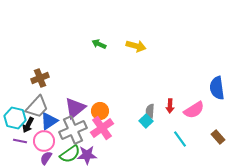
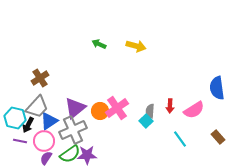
brown cross: rotated 12 degrees counterclockwise
pink cross: moved 15 px right, 20 px up
